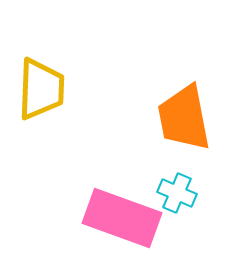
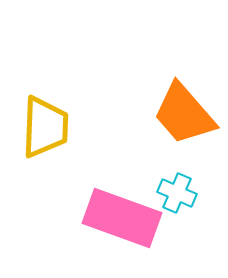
yellow trapezoid: moved 4 px right, 38 px down
orange trapezoid: moved 4 px up; rotated 30 degrees counterclockwise
